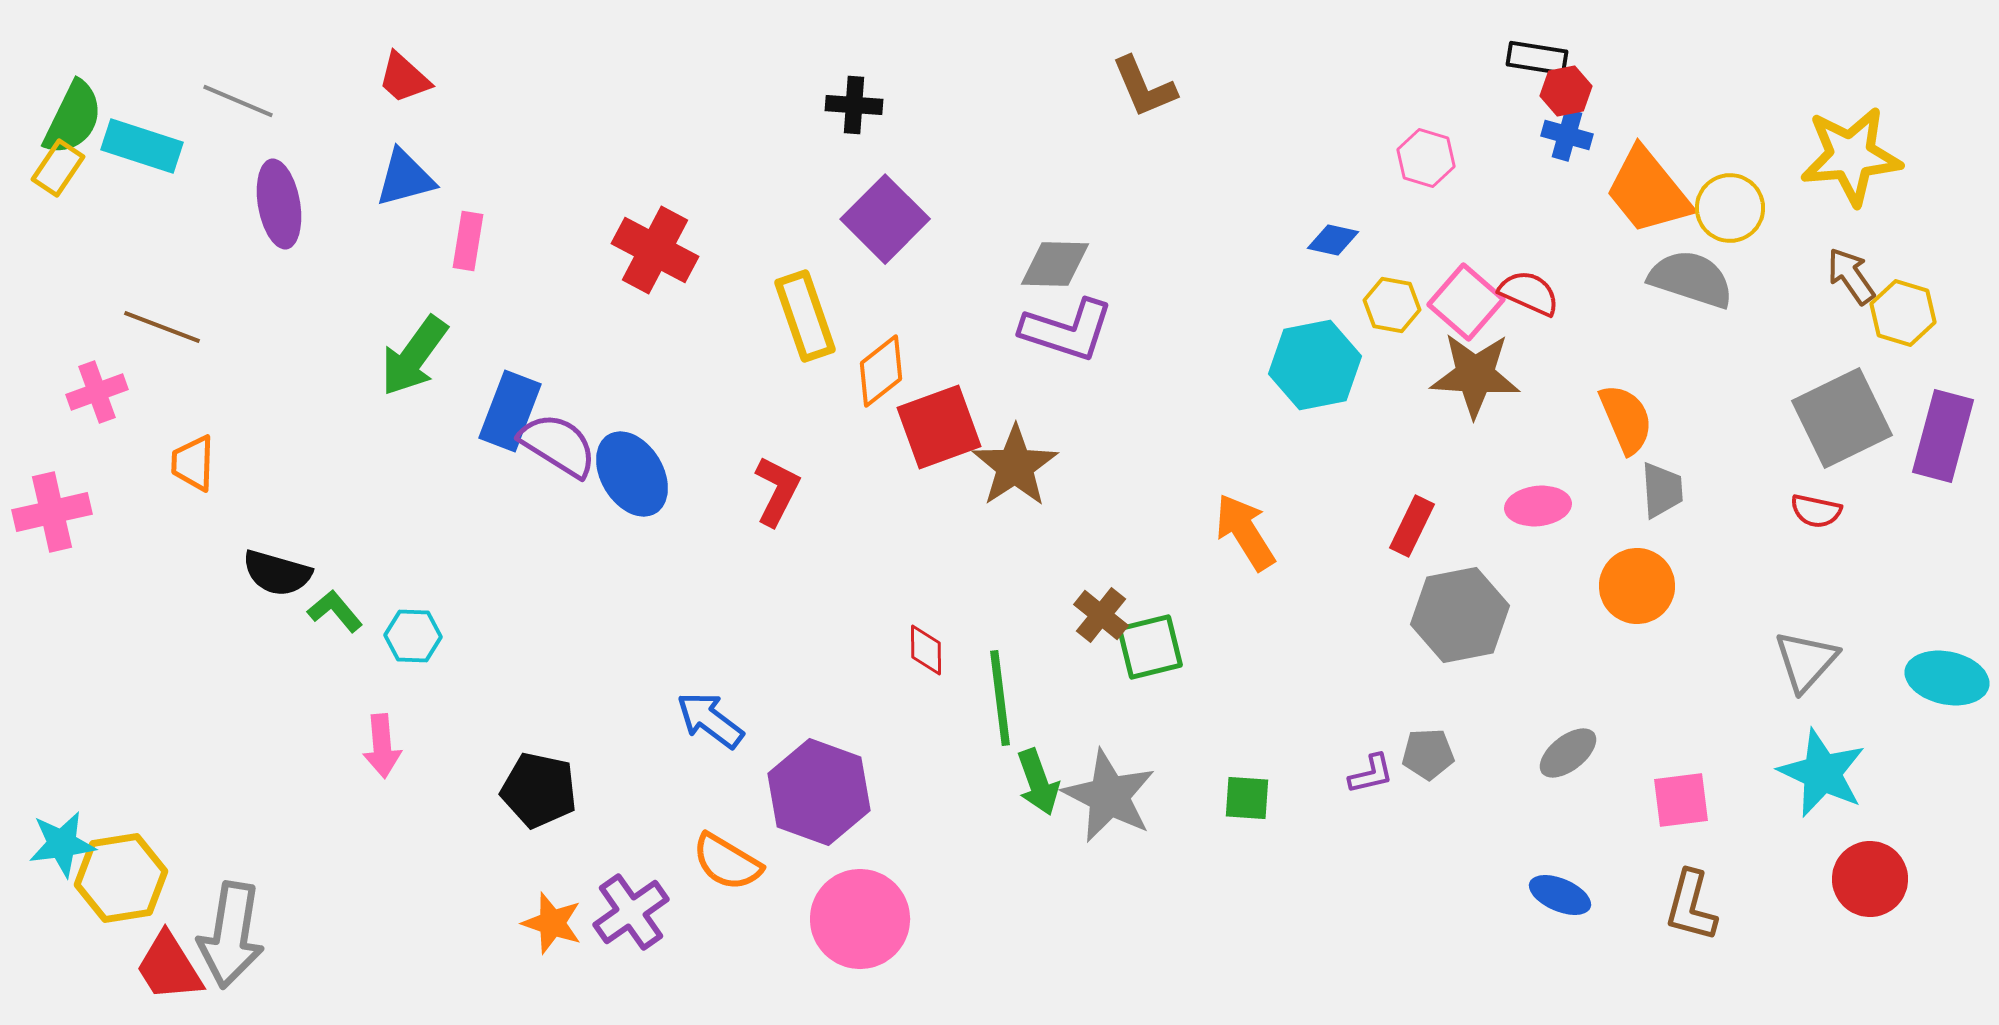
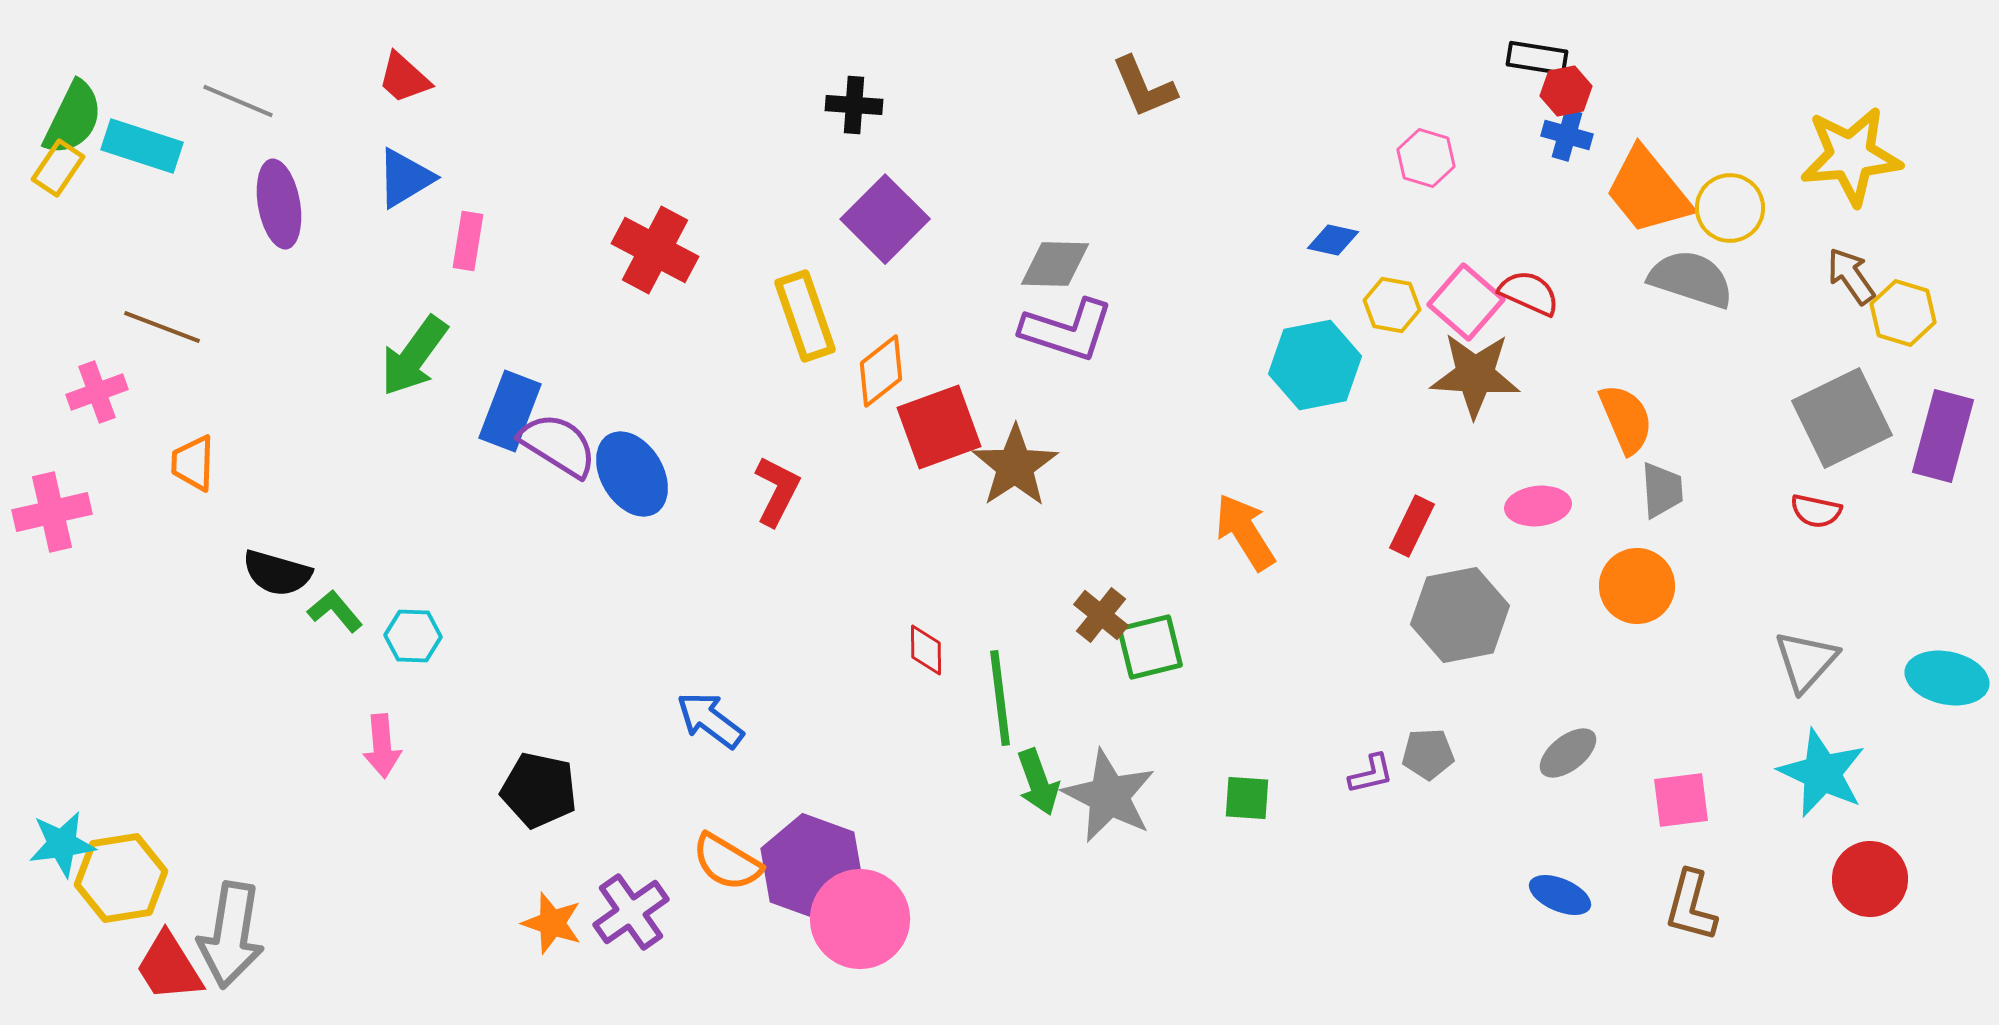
blue triangle at (405, 178): rotated 16 degrees counterclockwise
purple hexagon at (819, 792): moved 7 px left, 75 px down
